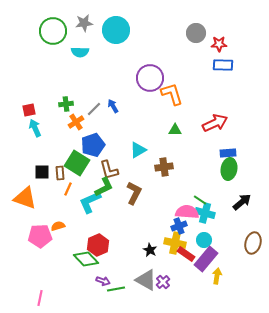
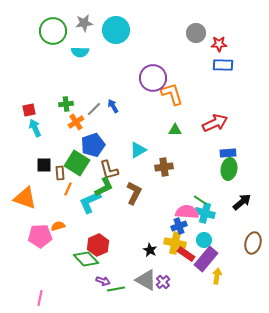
purple circle at (150, 78): moved 3 px right
black square at (42, 172): moved 2 px right, 7 px up
